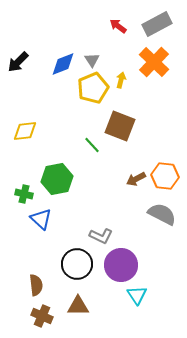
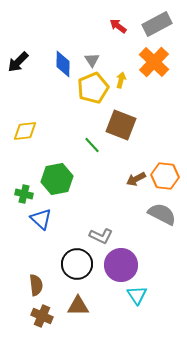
blue diamond: rotated 68 degrees counterclockwise
brown square: moved 1 px right, 1 px up
